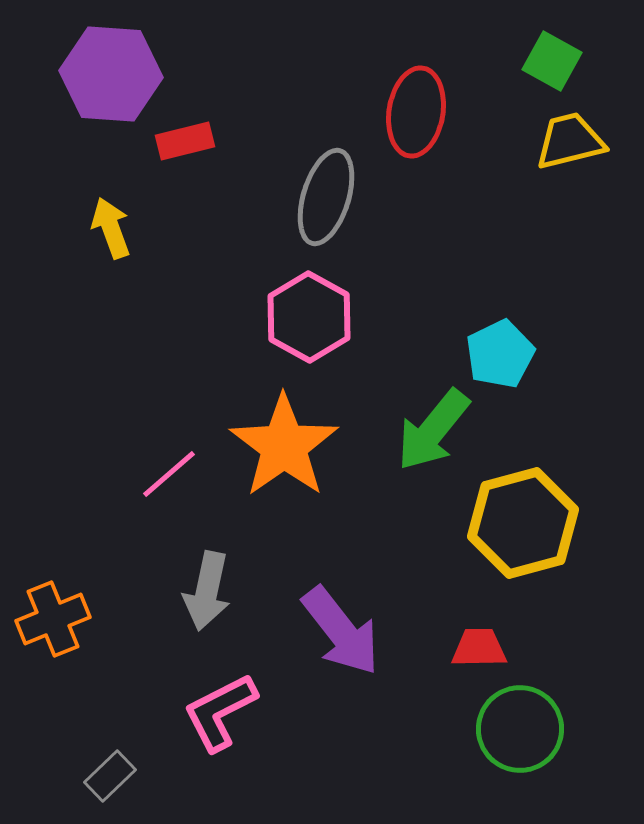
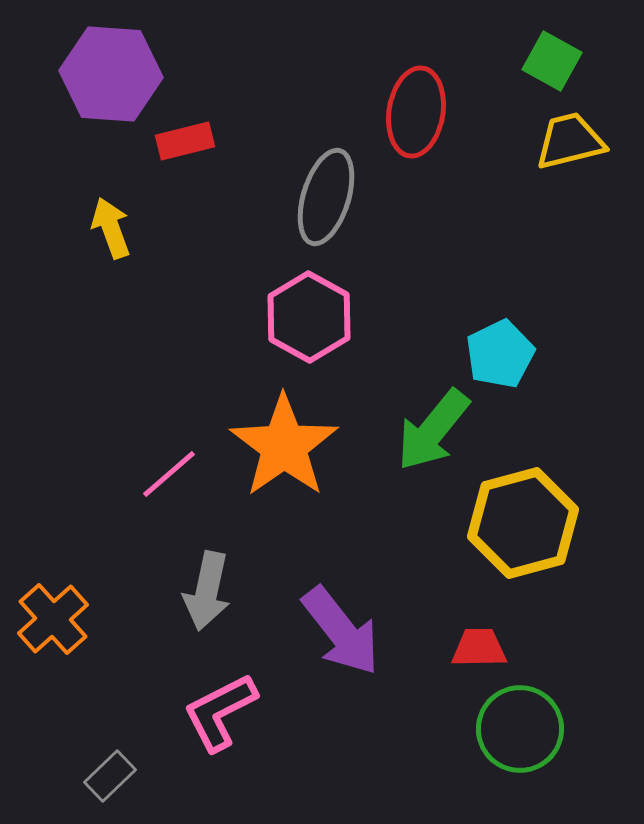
orange cross: rotated 20 degrees counterclockwise
